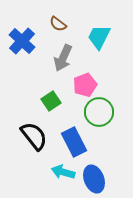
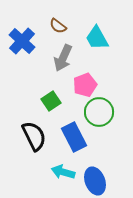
brown semicircle: moved 2 px down
cyan trapezoid: moved 2 px left, 1 px down; rotated 56 degrees counterclockwise
black semicircle: rotated 12 degrees clockwise
blue rectangle: moved 5 px up
blue ellipse: moved 1 px right, 2 px down
